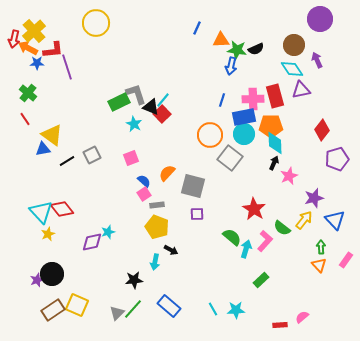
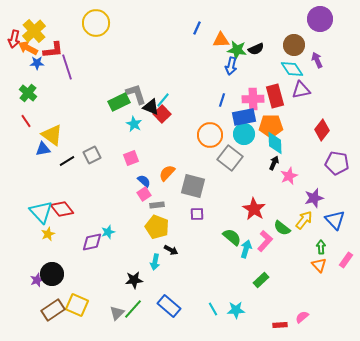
red line at (25, 119): moved 1 px right, 2 px down
purple pentagon at (337, 159): moved 4 px down; rotated 25 degrees clockwise
